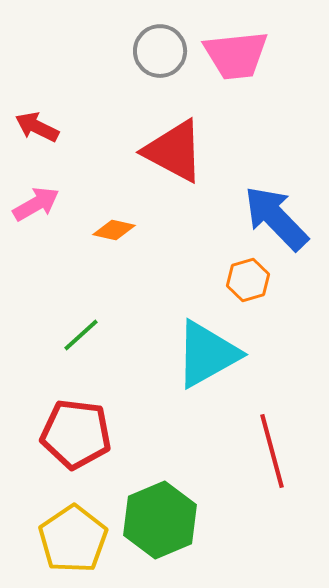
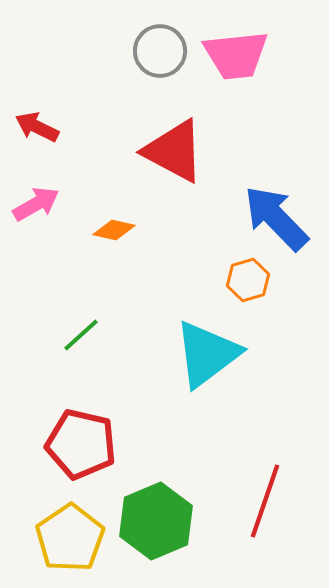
cyan triangle: rotated 8 degrees counterclockwise
red pentagon: moved 5 px right, 10 px down; rotated 6 degrees clockwise
red line: moved 7 px left, 50 px down; rotated 34 degrees clockwise
green hexagon: moved 4 px left, 1 px down
yellow pentagon: moved 3 px left, 1 px up
